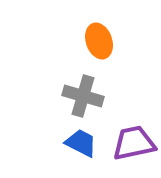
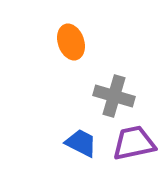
orange ellipse: moved 28 px left, 1 px down
gray cross: moved 31 px right
